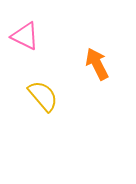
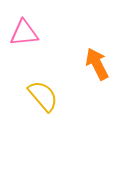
pink triangle: moved 1 px left, 3 px up; rotated 32 degrees counterclockwise
